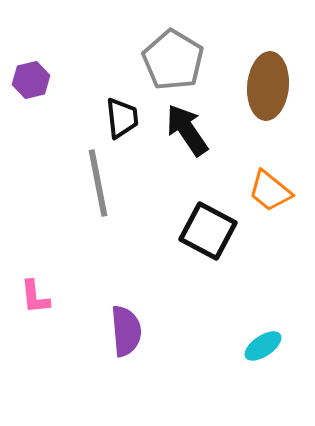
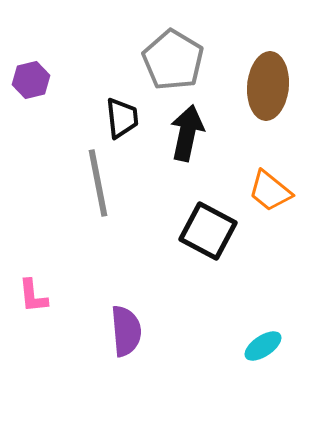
black arrow: moved 3 px down; rotated 46 degrees clockwise
pink L-shape: moved 2 px left, 1 px up
